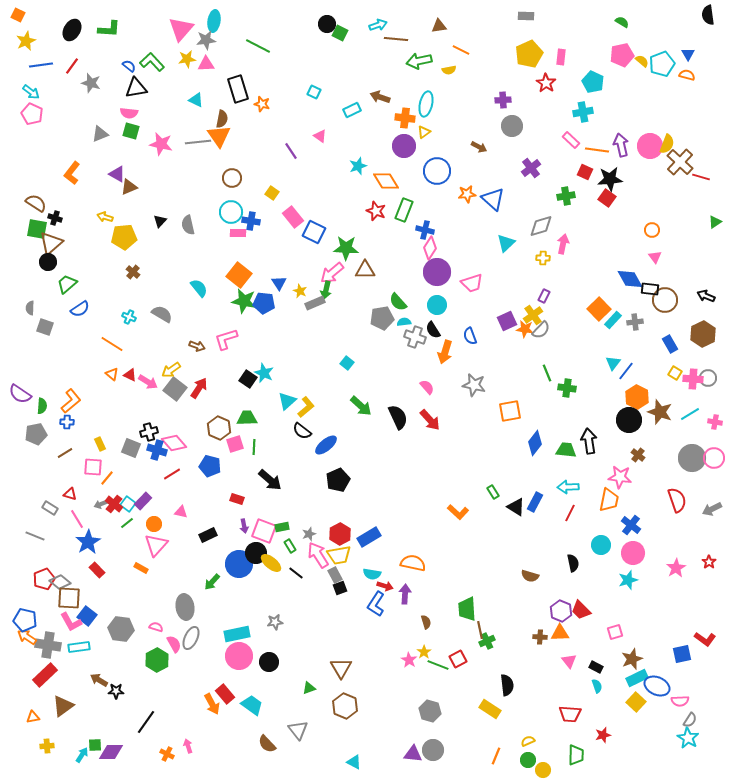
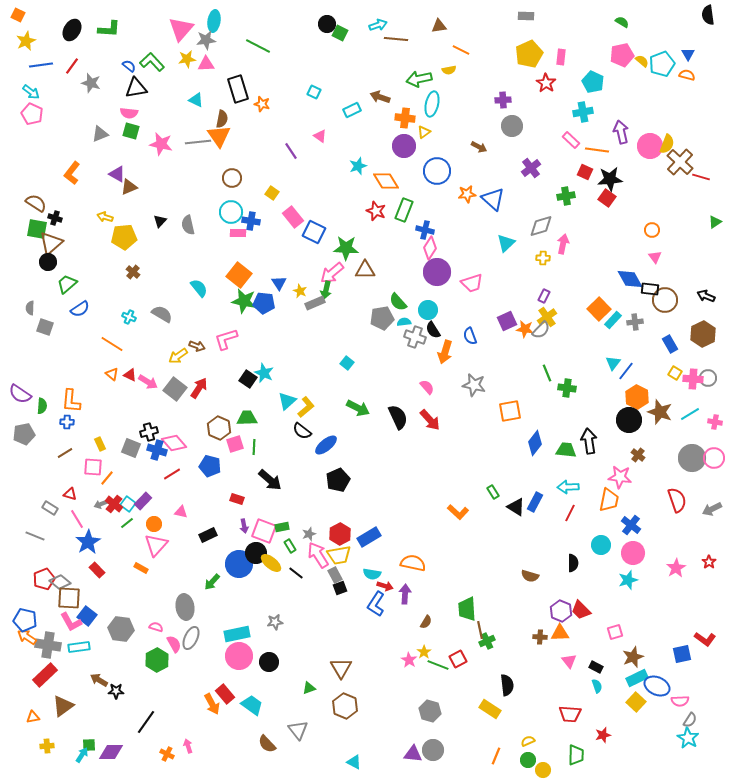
green arrow at (419, 61): moved 18 px down
cyan ellipse at (426, 104): moved 6 px right
purple arrow at (621, 145): moved 13 px up
cyan circle at (437, 305): moved 9 px left, 5 px down
yellow cross at (533, 315): moved 14 px right, 2 px down
yellow arrow at (171, 370): moved 7 px right, 14 px up
orange L-shape at (71, 401): rotated 135 degrees clockwise
green arrow at (361, 406): moved 3 px left, 2 px down; rotated 15 degrees counterclockwise
gray pentagon at (36, 434): moved 12 px left
black semicircle at (573, 563): rotated 12 degrees clockwise
brown semicircle at (426, 622): rotated 48 degrees clockwise
brown star at (632, 659): moved 1 px right, 2 px up
green square at (95, 745): moved 6 px left
